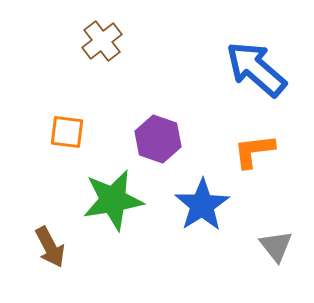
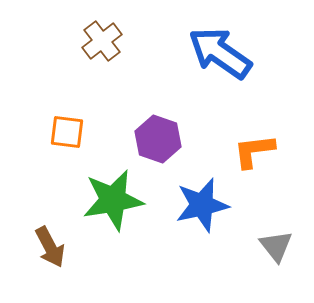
blue arrow: moved 36 px left, 16 px up; rotated 6 degrees counterclockwise
blue star: rotated 20 degrees clockwise
